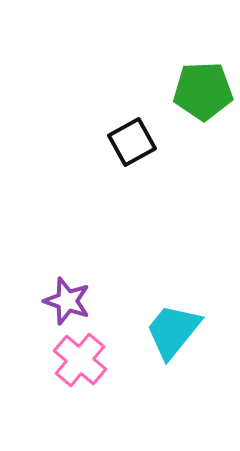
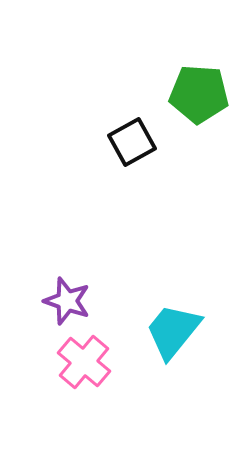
green pentagon: moved 4 px left, 3 px down; rotated 6 degrees clockwise
pink cross: moved 4 px right, 2 px down
